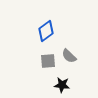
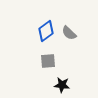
gray semicircle: moved 23 px up
